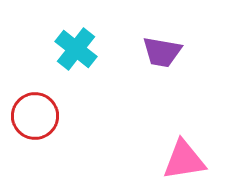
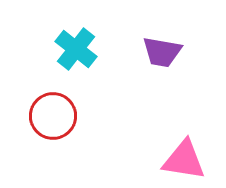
red circle: moved 18 px right
pink triangle: rotated 18 degrees clockwise
